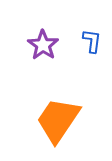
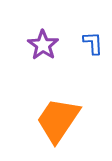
blue L-shape: moved 1 px right, 2 px down; rotated 10 degrees counterclockwise
